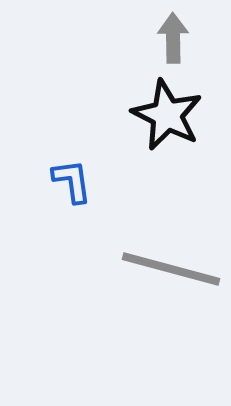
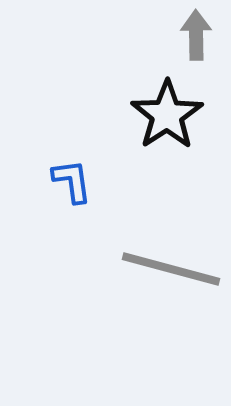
gray arrow: moved 23 px right, 3 px up
black star: rotated 12 degrees clockwise
